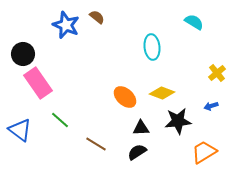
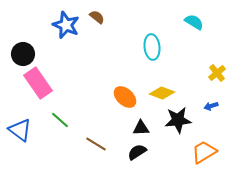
black star: moved 1 px up
